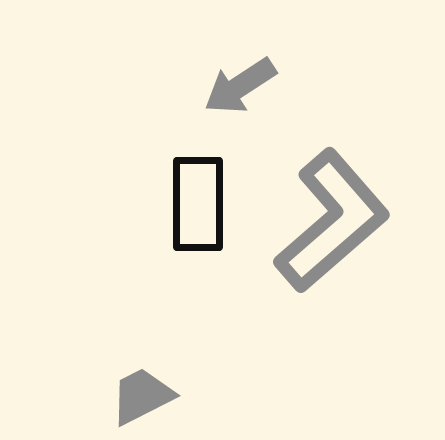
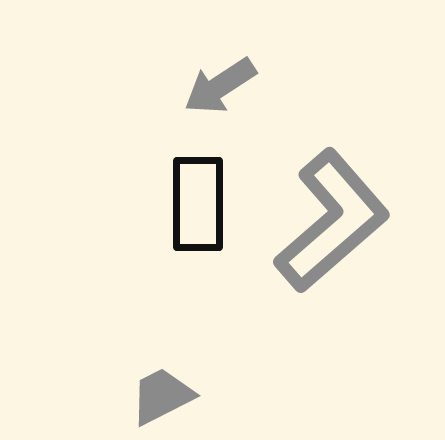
gray arrow: moved 20 px left
gray trapezoid: moved 20 px right
